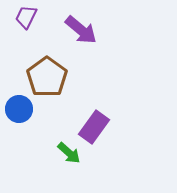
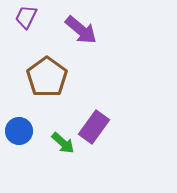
blue circle: moved 22 px down
green arrow: moved 6 px left, 10 px up
